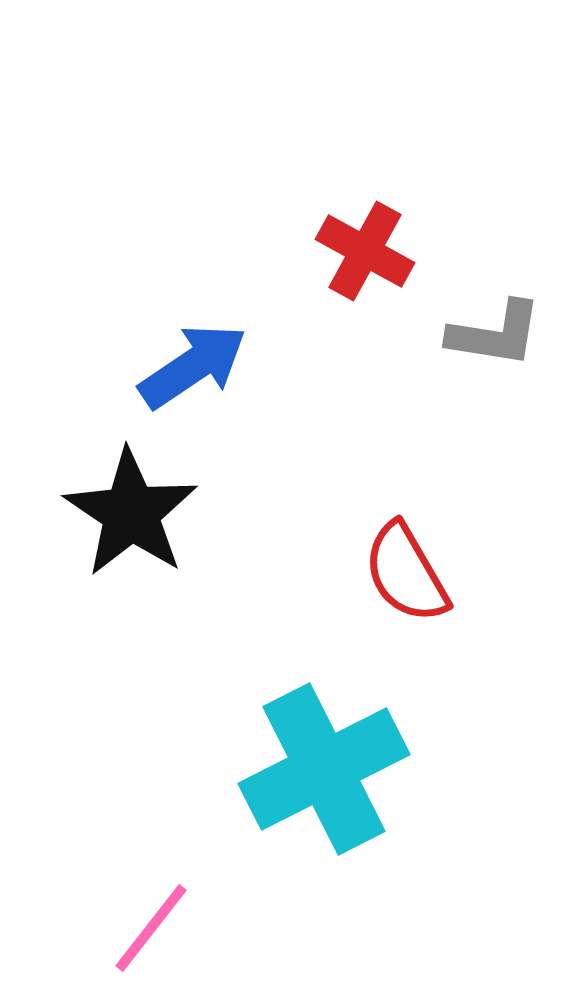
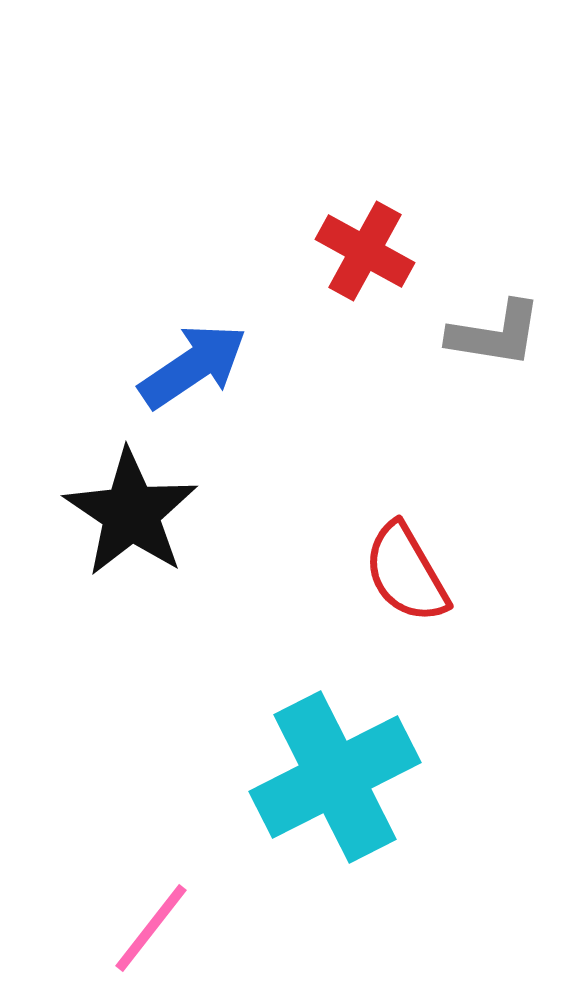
cyan cross: moved 11 px right, 8 px down
